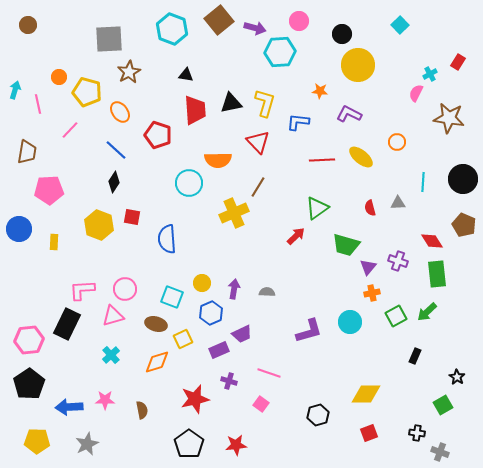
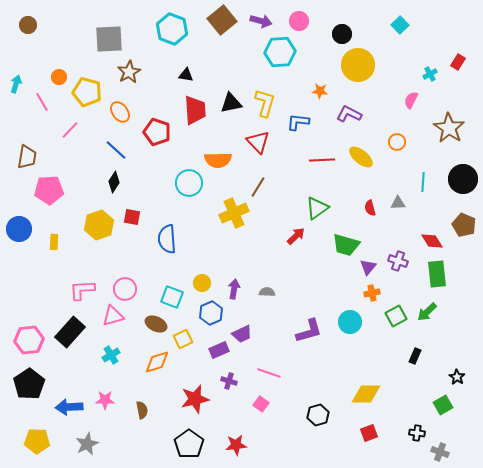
brown square at (219, 20): moved 3 px right
purple arrow at (255, 28): moved 6 px right, 7 px up
cyan arrow at (15, 90): moved 1 px right, 6 px up
pink semicircle at (416, 93): moved 5 px left, 7 px down
pink line at (38, 104): moved 4 px right, 2 px up; rotated 18 degrees counterclockwise
brown star at (449, 118): moved 10 px down; rotated 24 degrees clockwise
red pentagon at (158, 135): moved 1 px left, 3 px up
brown trapezoid at (27, 152): moved 5 px down
yellow hexagon at (99, 225): rotated 20 degrees clockwise
black rectangle at (67, 324): moved 3 px right, 8 px down; rotated 16 degrees clockwise
brown ellipse at (156, 324): rotated 10 degrees clockwise
cyan cross at (111, 355): rotated 12 degrees clockwise
